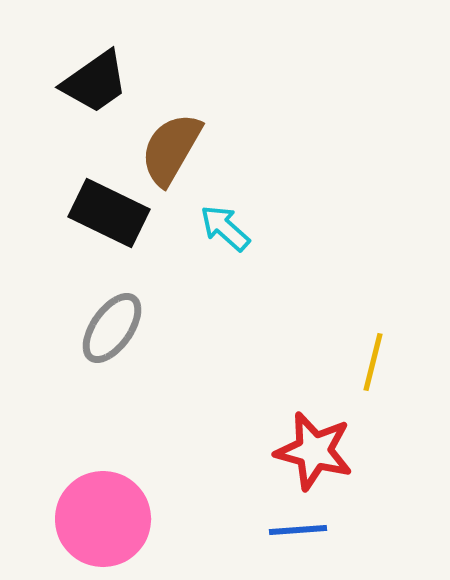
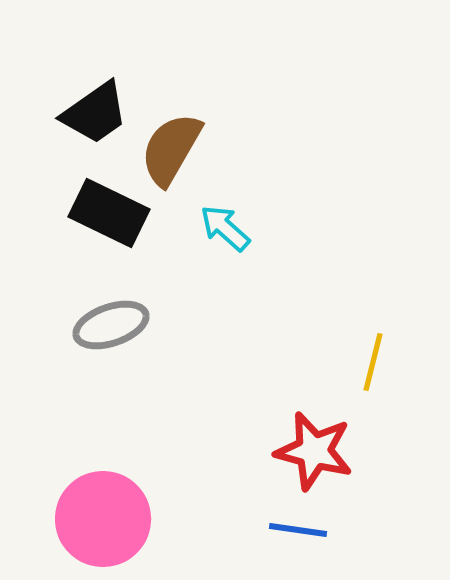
black trapezoid: moved 31 px down
gray ellipse: moved 1 px left, 3 px up; rotated 36 degrees clockwise
blue line: rotated 12 degrees clockwise
